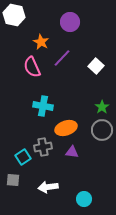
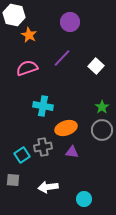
orange star: moved 12 px left, 7 px up
pink semicircle: moved 5 px left, 1 px down; rotated 95 degrees clockwise
cyan square: moved 1 px left, 2 px up
